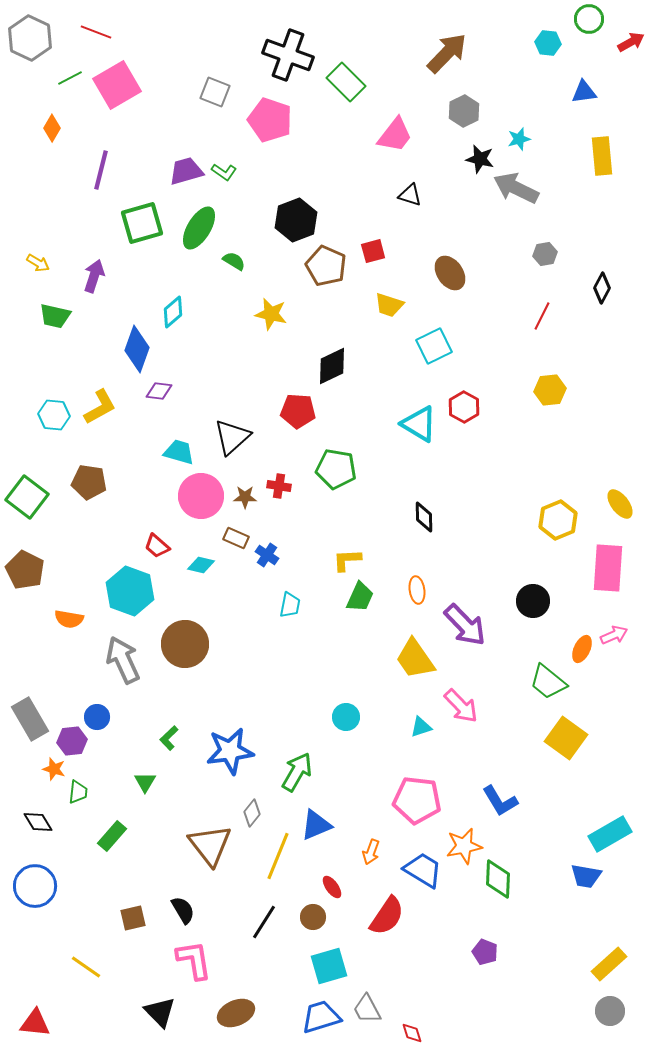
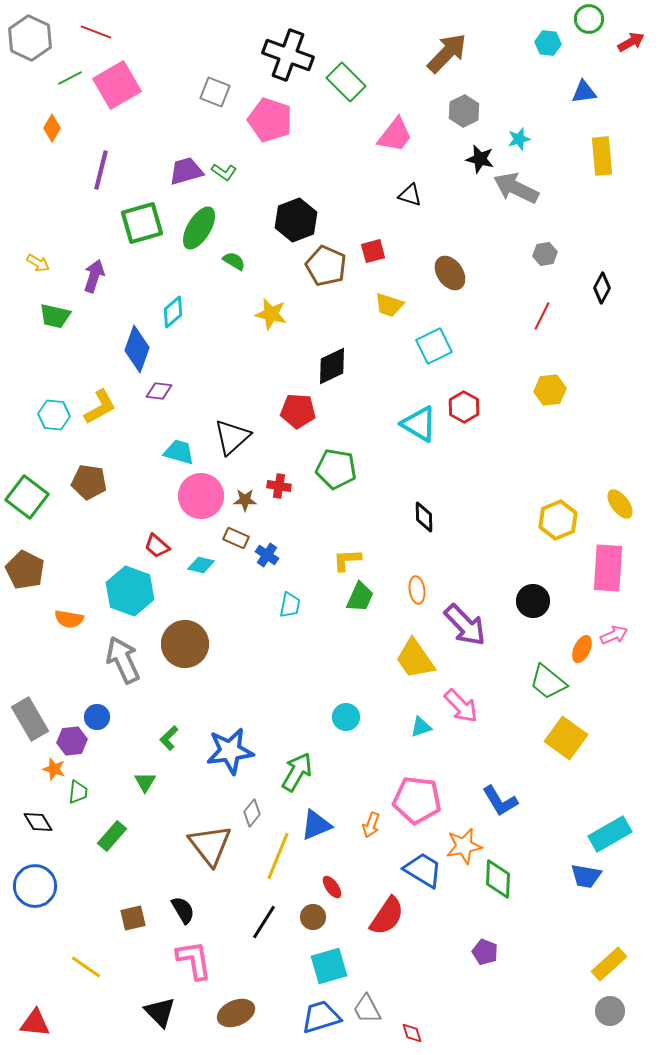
brown star at (245, 497): moved 3 px down
orange arrow at (371, 852): moved 27 px up
